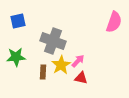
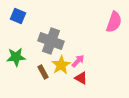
blue square: moved 5 px up; rotated 35 degrees clockwise
gray cross: moved 2 px left
brown rectangle: rotated 32 degrees counterclockwise
red triangle: rotated 16 degrees clockwise
